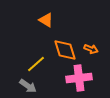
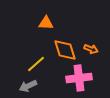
orange triangle: moved 3 px down; rotated 28 degrees counterclockwise
gray arrow: rotated 120 degrees clockwise
